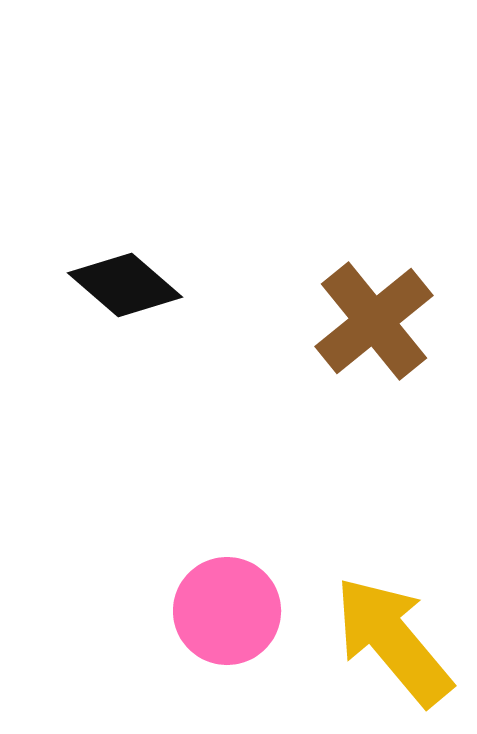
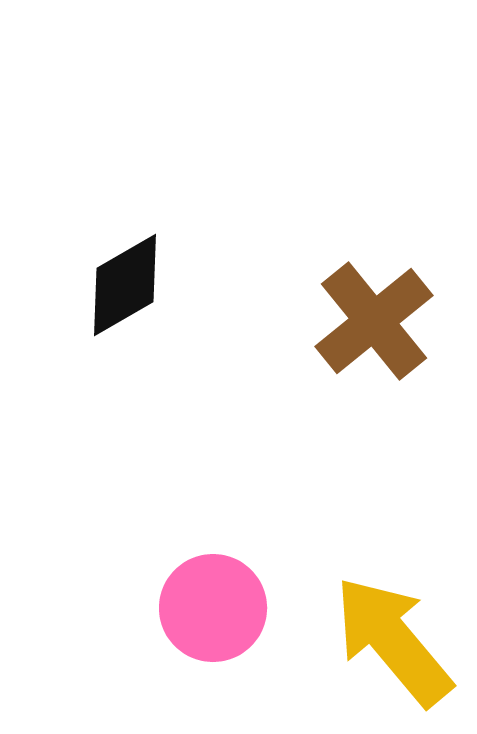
black diamond: rotated 71 degrees counterclockwise
pink circle: moved 14 px left, 3 px up
